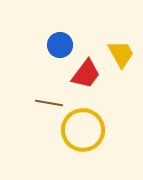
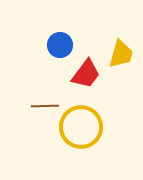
yellow trapezoid: rotated 44 degrees clockwise
brown line: moved 4 px left, 3 px down; rotated 12 degrees counterclockwise
yellow circle: moved 2 px left, 3 px up
